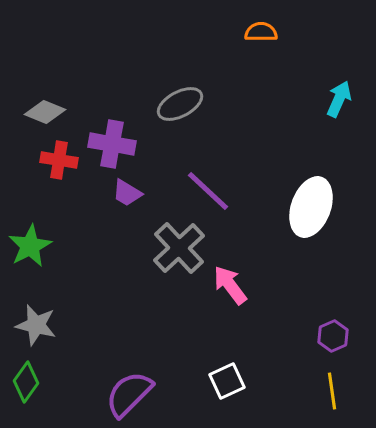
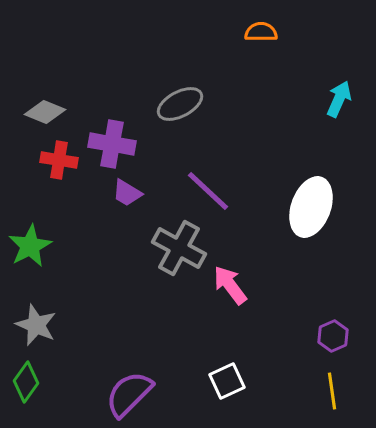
gray cross: rotated 18 degrees counterclockwise
gray star: rotated 9 degrees clockwise
